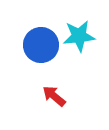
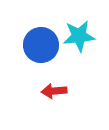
red arrow: moved 5 px up; rotated 45 degrees counterclockwise
